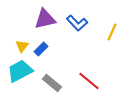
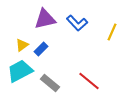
yellow triangle: moved 1 px up; rotated 16 degrees clockwise
gray rectangle: moved 2 px left
